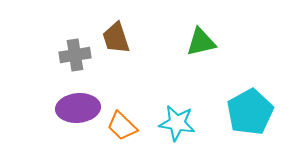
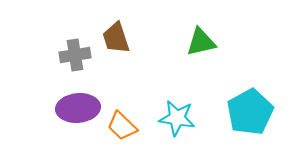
cyan star: moved 5 px up
